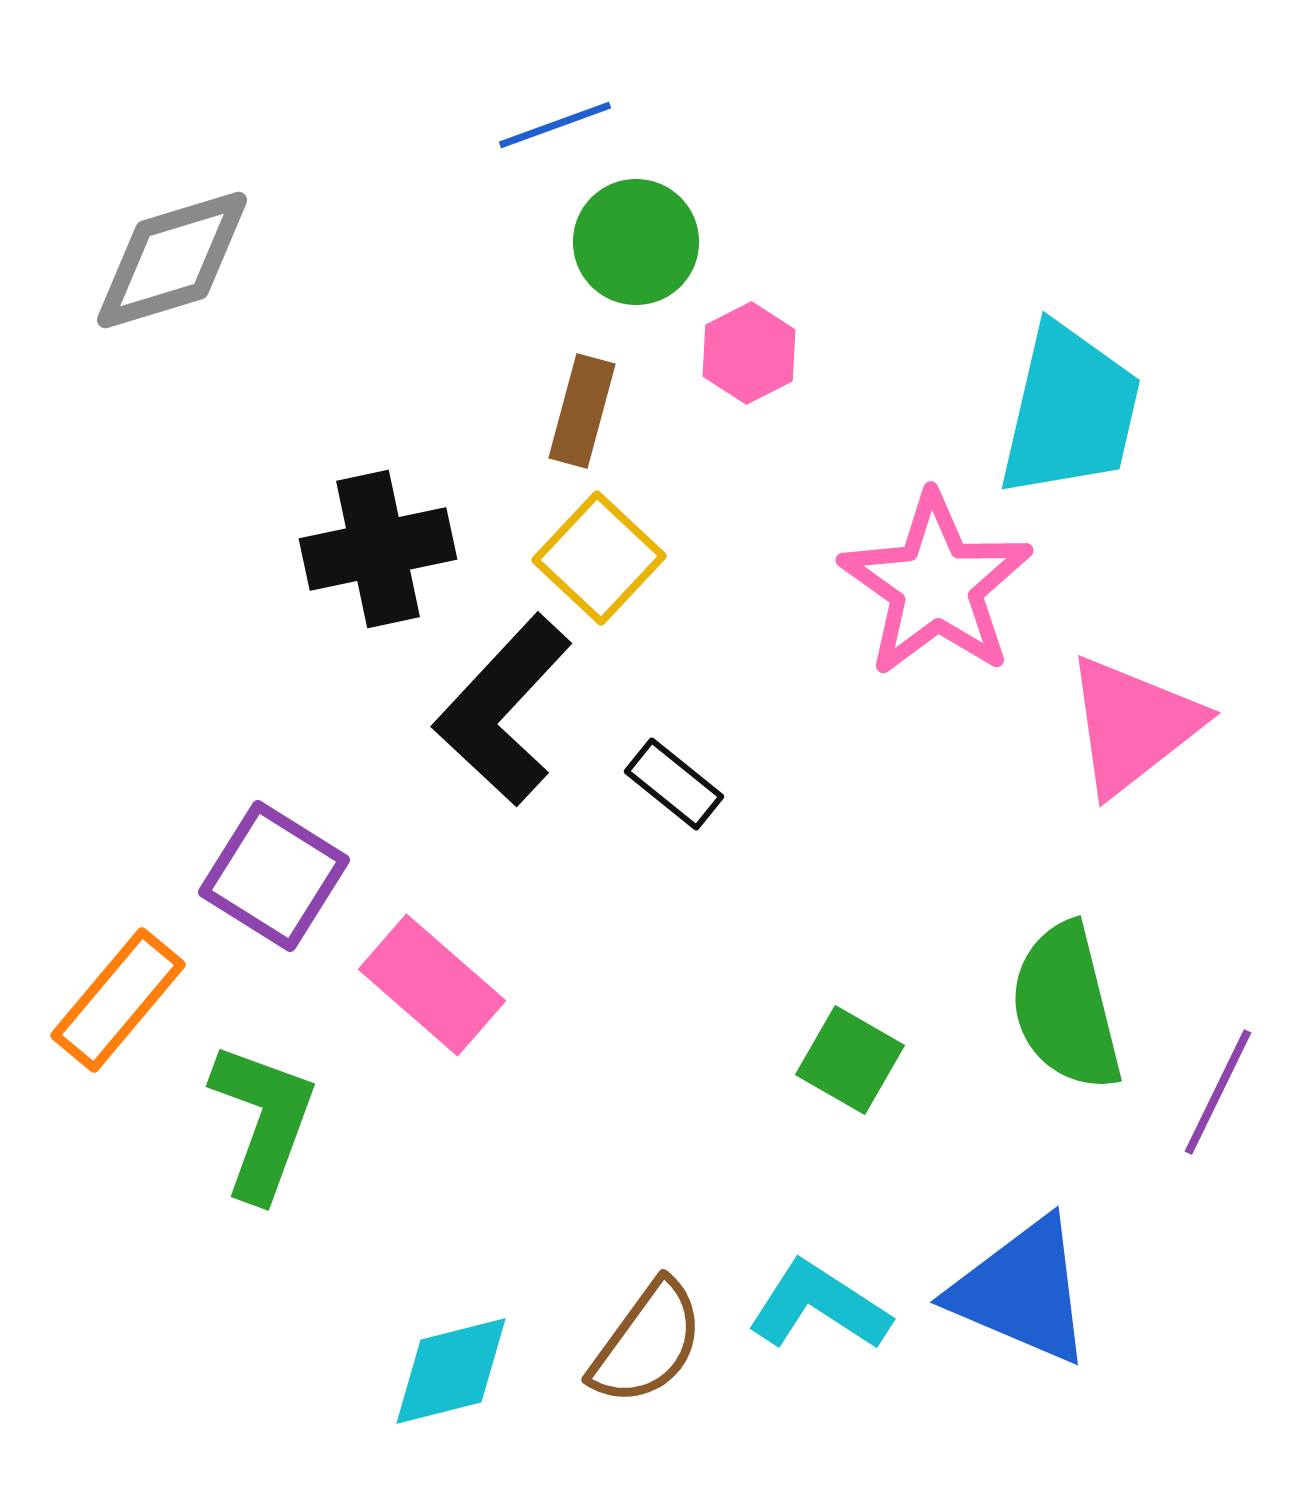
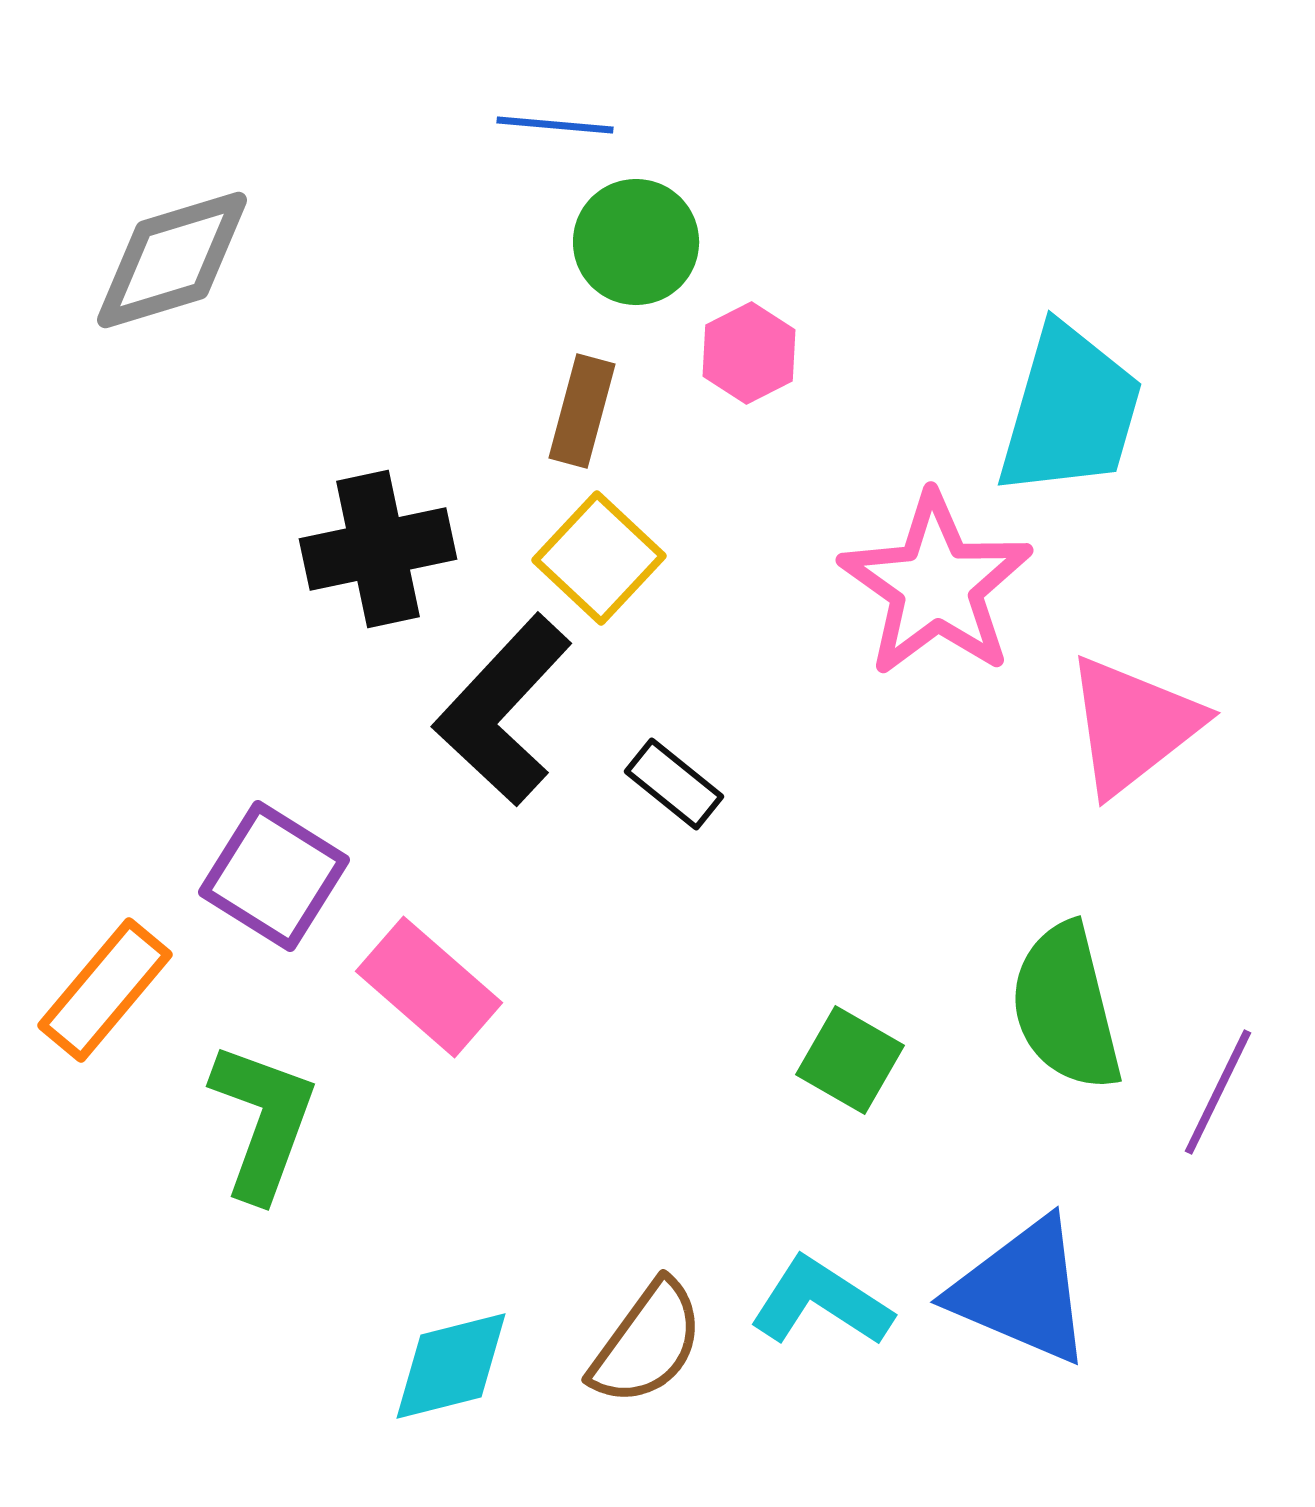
blue line: rotated 25 degrees clockwise
cyan trapezoid: rotated 3 degrees clockwise
pink rectangle: moved 3 px left, 2 px down
orange rectangle: moved 13 px left, 10 px up
cyan L-shape: moved 2 px right, 4 px up
cyan diamond: moved 5 px up
